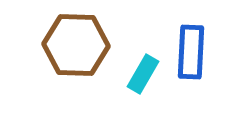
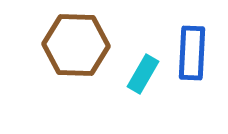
blue rectangle: moved 1 px right, 1 px down
